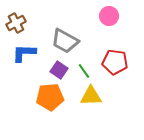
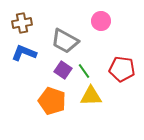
pink circle: moved 8 px left, 5 px down
brown cross: moved 6 px right; rotated 18 degrees clockwise
blue L-shape: rotated 20 degrees clockwise
red pentagon: moved 7 px right, 7 px down
purple square: moved 4 px right
orange pentagon: moved 2 px right, 4 px down; rotated 24 degrees clockwise
